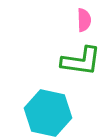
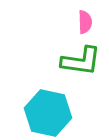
pink semicircle: moved 1 px right, 2 px down
